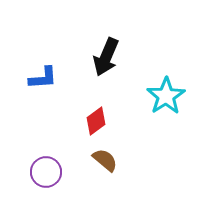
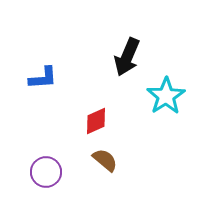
black arrow: moved 21 px right
red diamond: rotated 12 degrees clockwise
